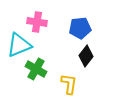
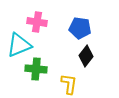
blue pentagon: rotated 15 degrees clockwise
green cross: rotated 25 degrees counterclockwise
